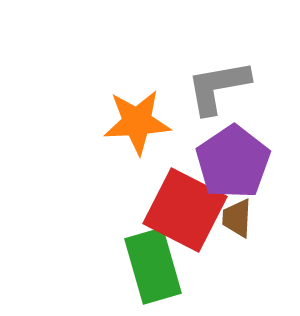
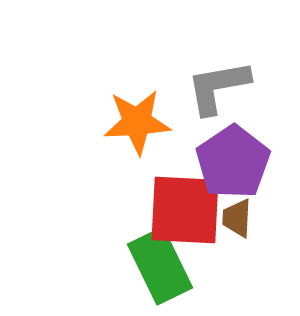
red square: rotated 24 degrees counterclockwise
green rectangle: moved 7 px right; rotated 10 degrees counterclockwise
